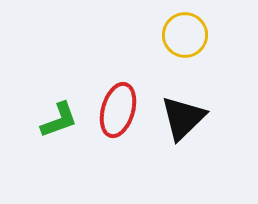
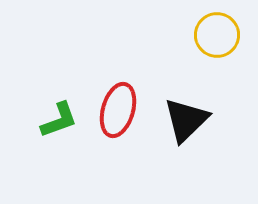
yellow circle: moved 32 px right
black triangle: moved 3 px right, 2 px down
